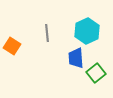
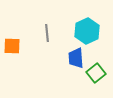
orange square: rotated 30 degrees counterclockwise
